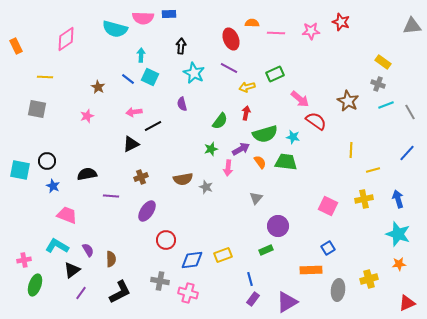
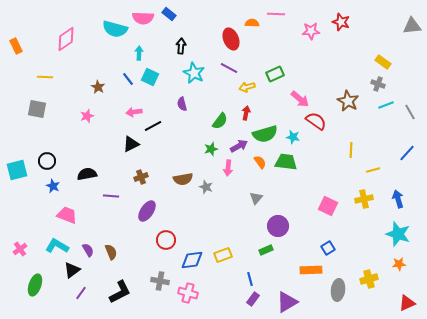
blue rectangle at (169, 14): rotated 40 degrees clockwise
pink line at (276, 33): moved 19 px up
cyan arrow at (141, 55): moved 2 px left, 2 px up
blue line at (128, 79): rotated 16 degrees clockwise
purple arrow at (241, 149): moved 2 px left, 3 px up
cyan square at (20, 170): moved 3 px left; rotated 25 degrees counterclockwise
brown semicircle at (111, 259): moved 7 px up; rotated 21 degrees counterclockwise
pink cross at (24, 260): moved 4 px left, 11 px up; rotated 24 degrees counterclockwise
